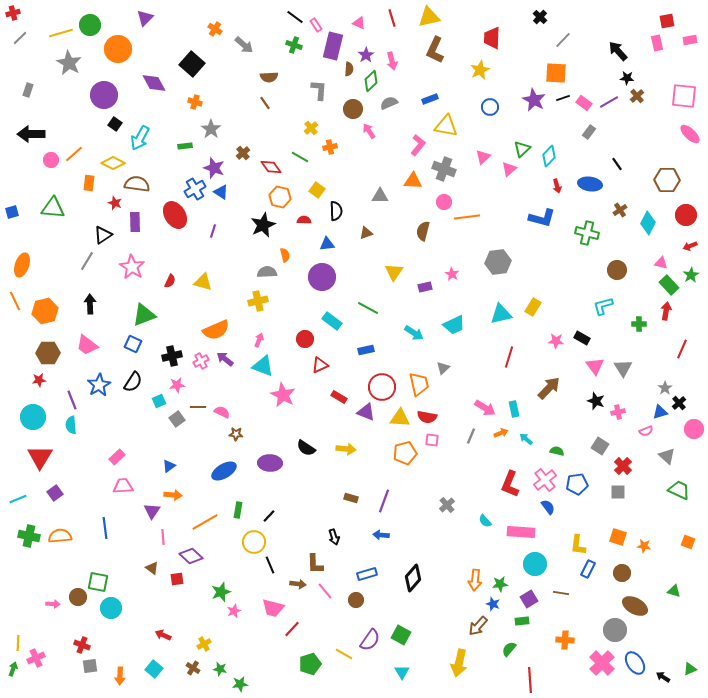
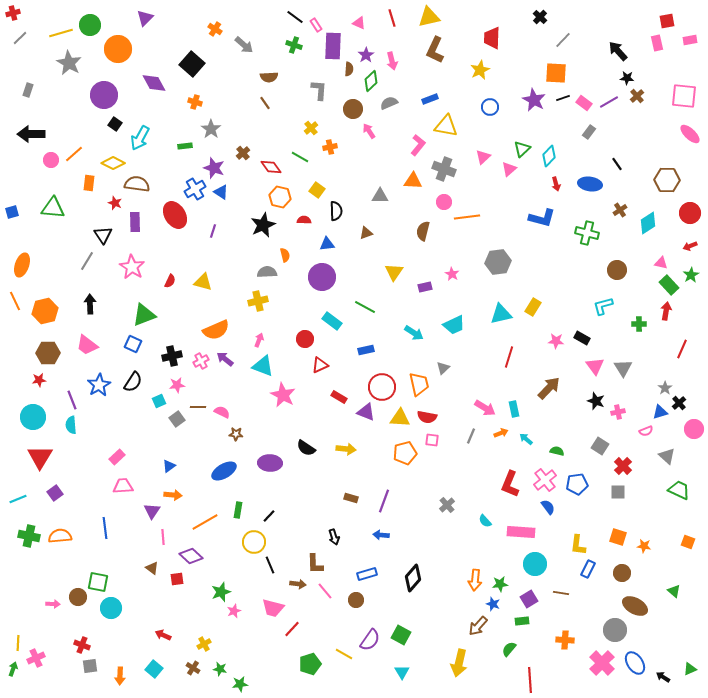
purple rectangle at (333, 46): rotated 12 degrees counterclockwise
red arrow at (557, 186): moved 1 px left, 2 px up
red circle at (686, 215): moved 4 px right, 2 px up
cyan diamond at (648, 223): rotated 30 degrees clockwise
black triangle at (103, 235): rotated 30 degrees counterclockwise
green line at (368, 308): moved 3 px left, 1 px up
green triangle at (674, 591): rotated 24 degrees clockwise
